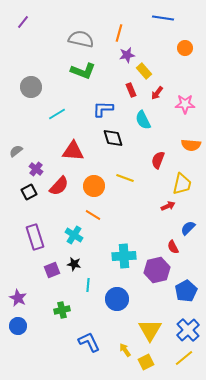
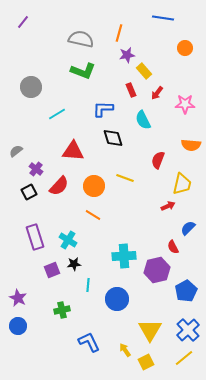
cyan cross at (74, 235): moved 6 px left, 5 px down
black star at (74, 264): rotated 16 degrees counterclockwise
